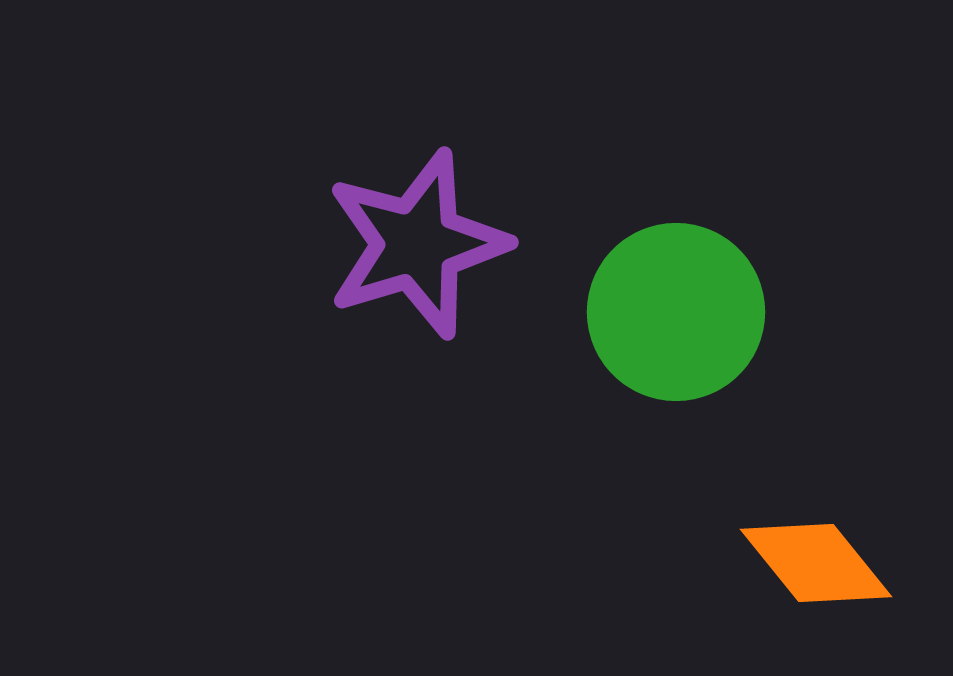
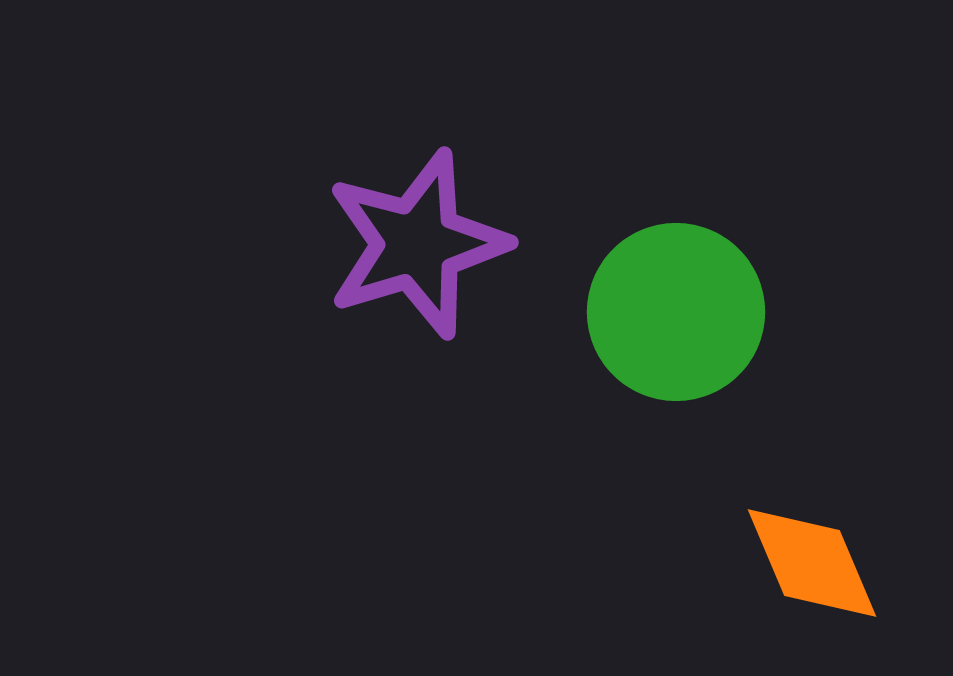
orange diamond: moved 4 px left; rotated 16 degrees clockwise
